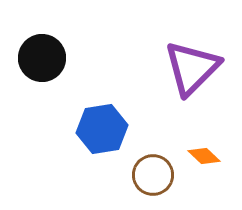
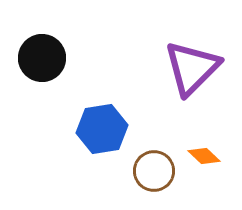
brown circle: moved 1 px right, 4 px up
